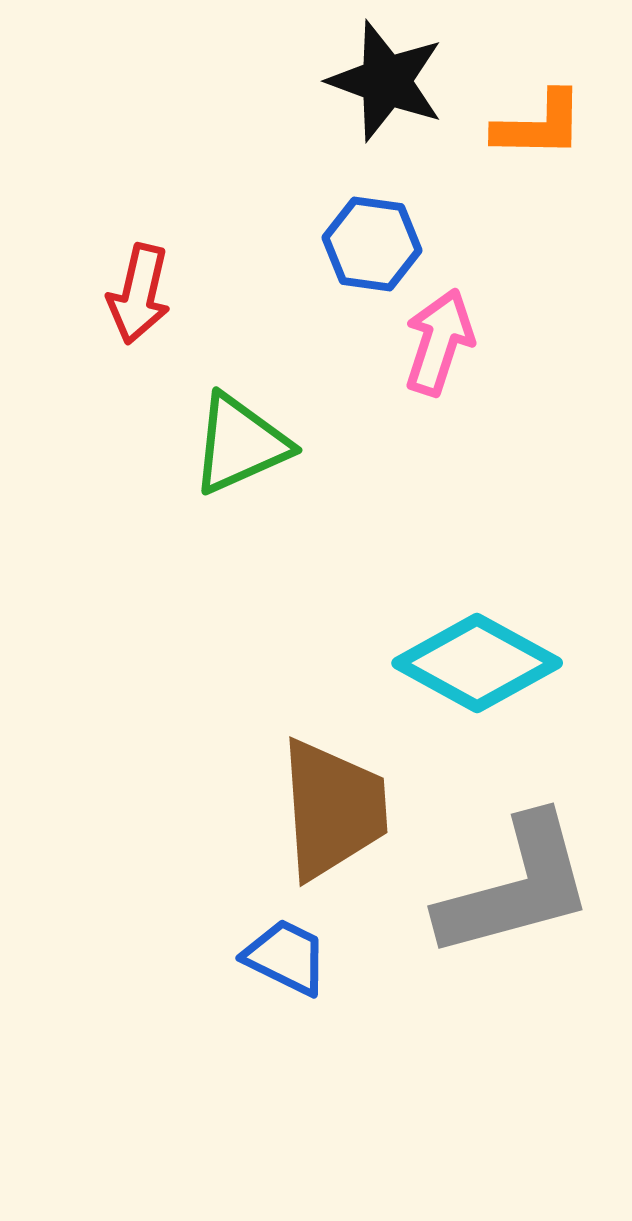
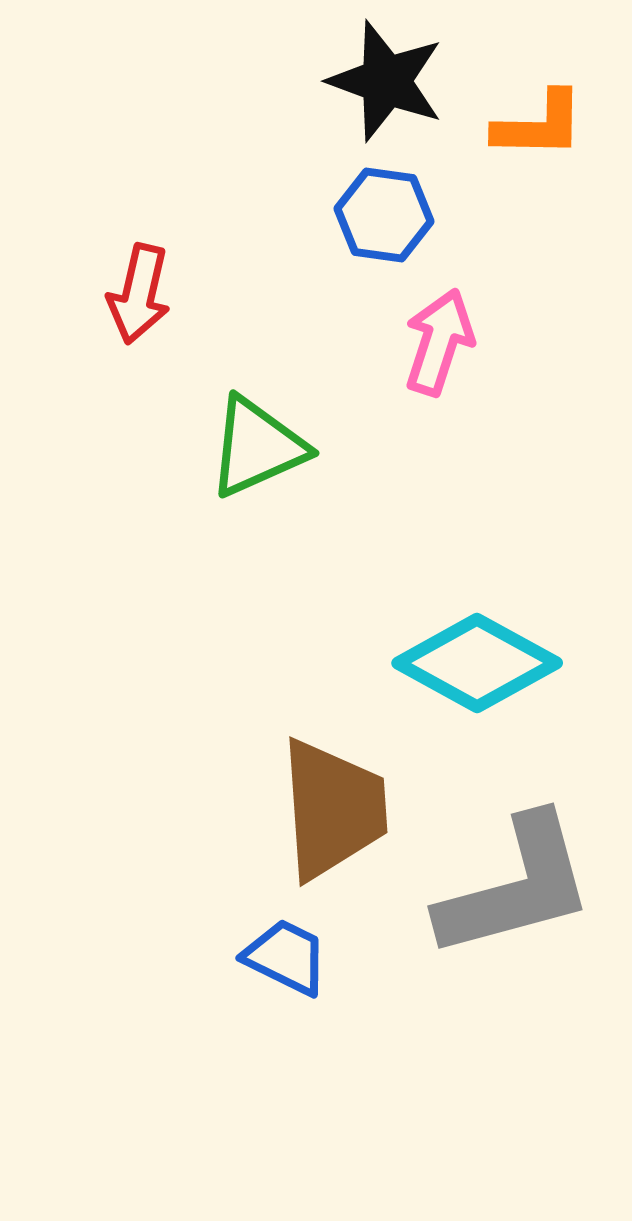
blue hexagon: moved 12 px right, 29 px up
green triangle: moved 17 px right, 3 px down
